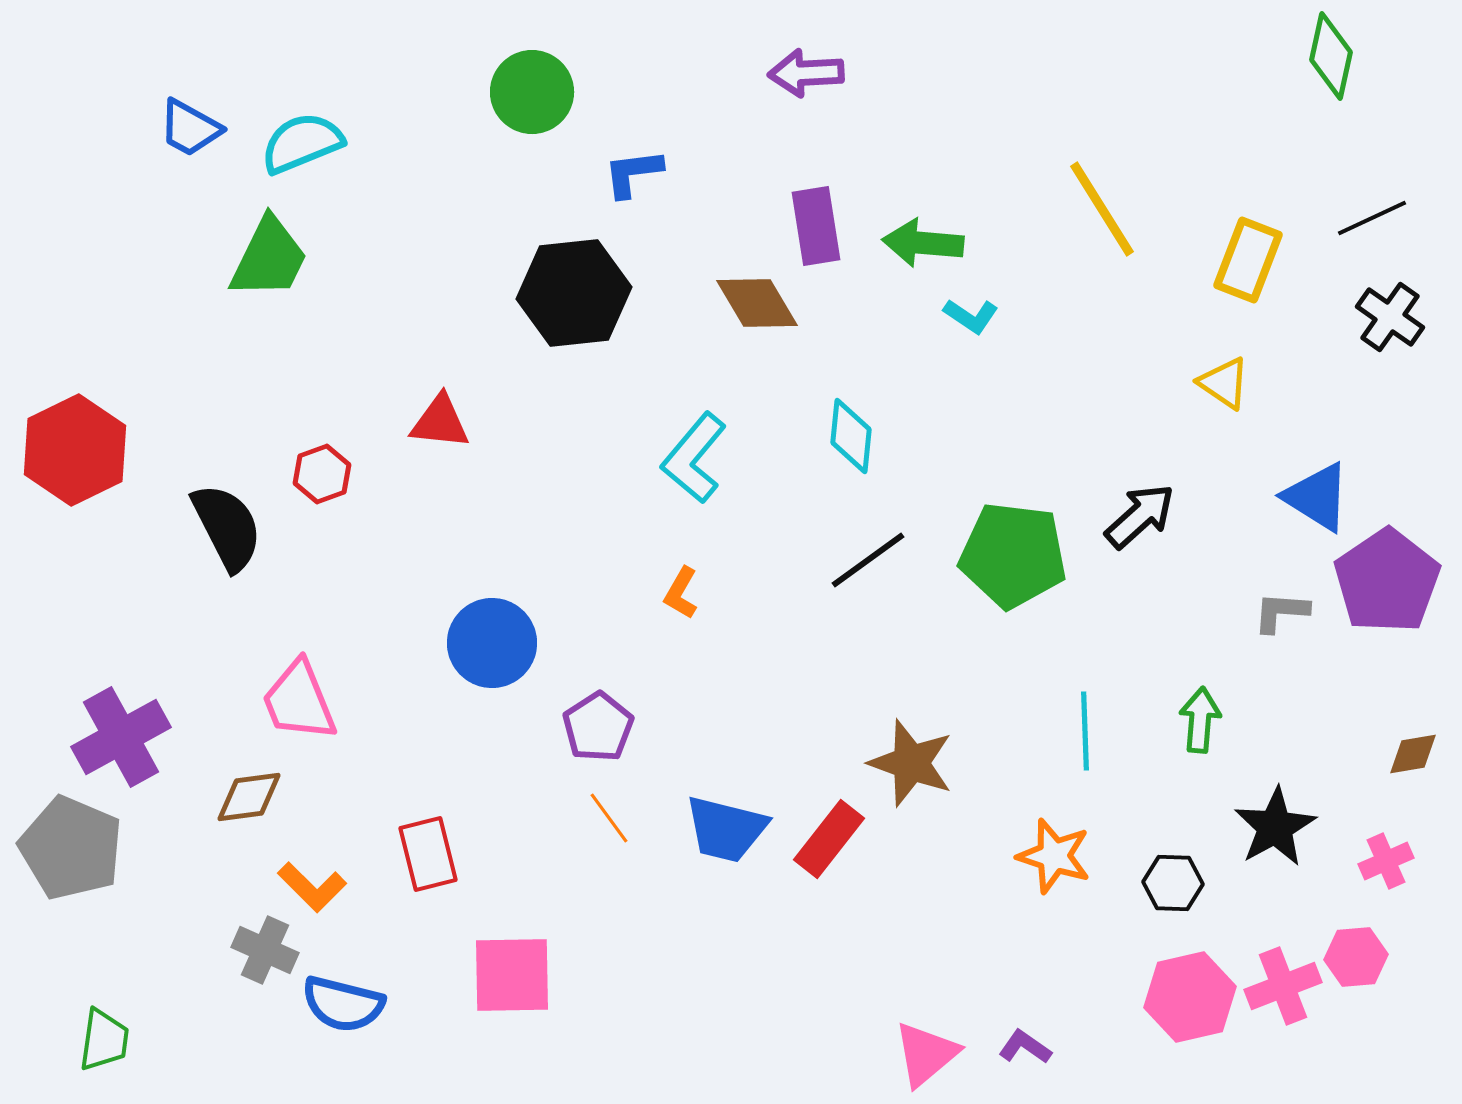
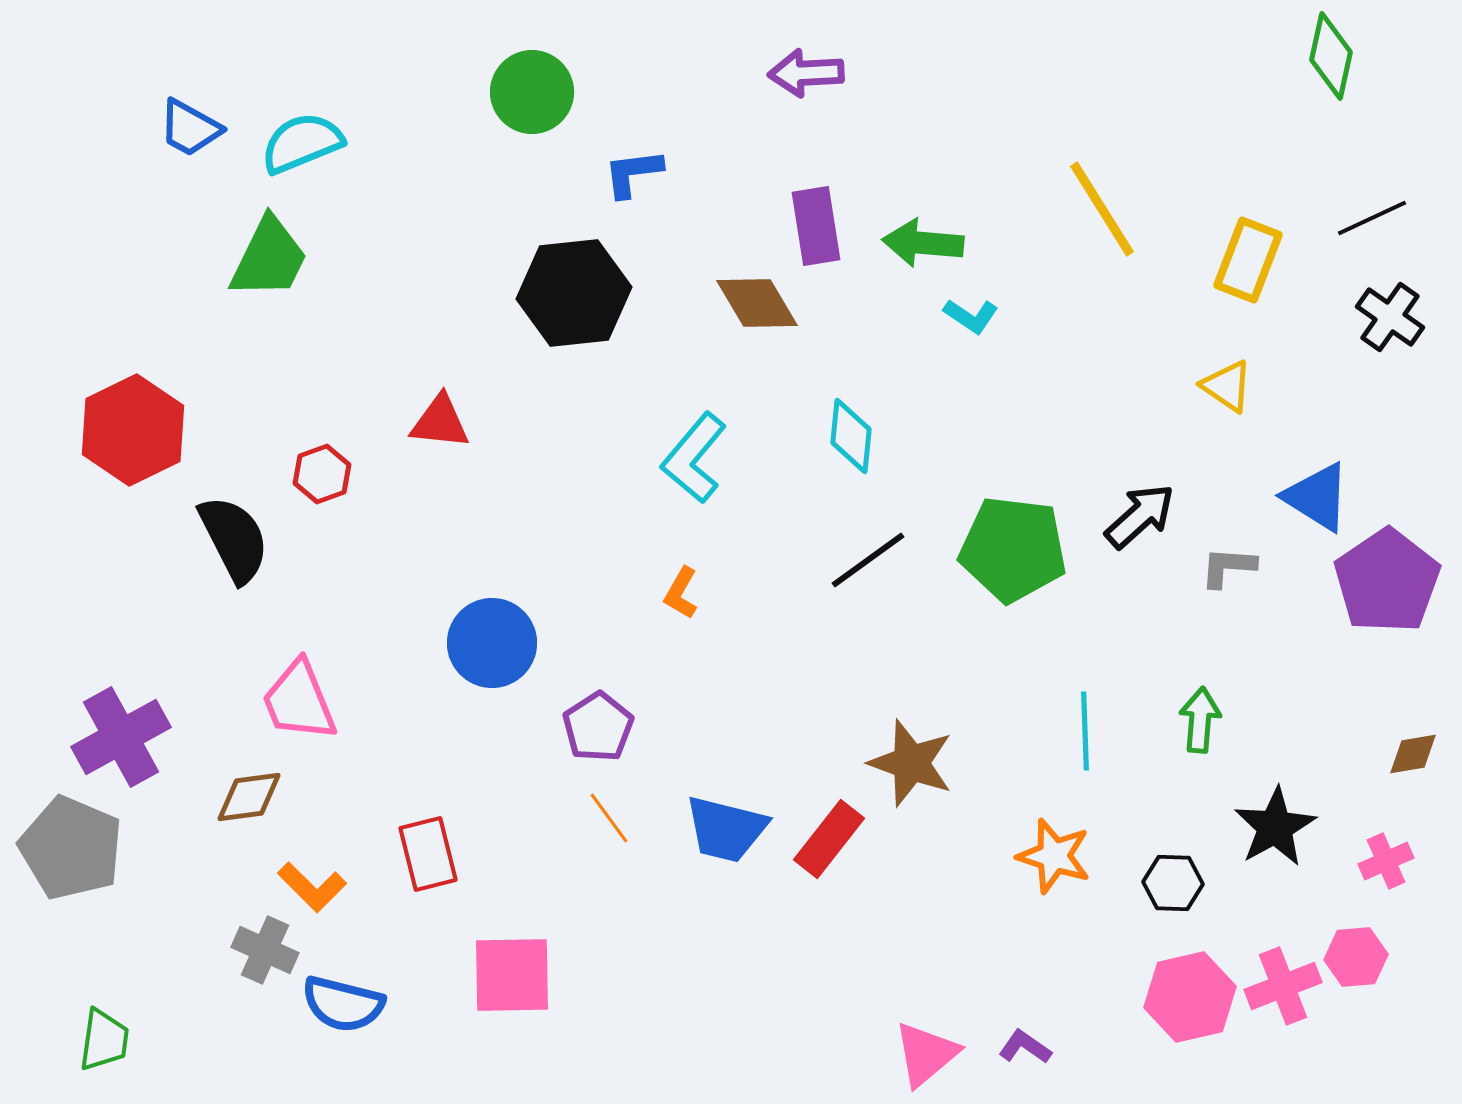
yellow triangle at (1224, 383): moved 3 px right, 3 px down
red hexagon at (75, 450): moved 58 px right, 20 px up
black semicircle at (227, 527): moved 7 px right, 12 px down
green pentagon at (1013, 555): moved 6 px up
gray L-shape at (1281, 612): moved 53 px left, 45 px up
